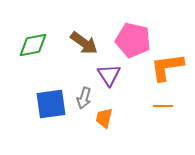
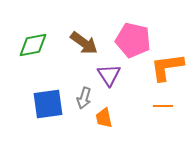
blue square: moved 3 px left
orange trapezoid: rotated 25 degrees counterclockwise
